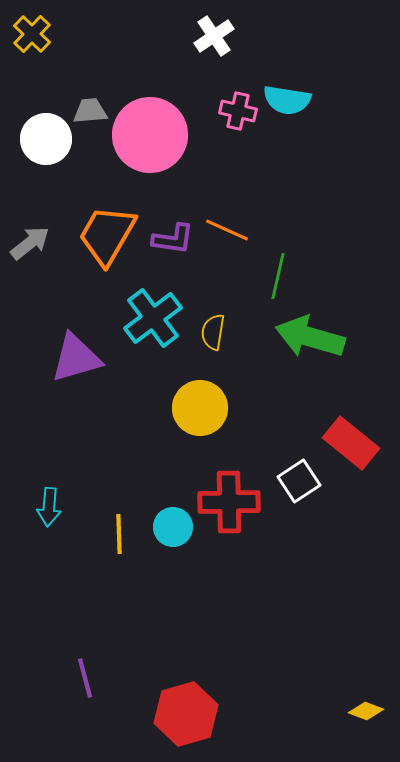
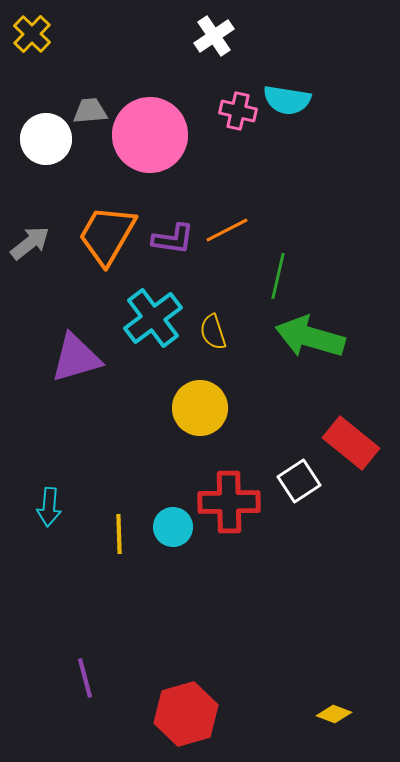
orange line: rotated 51 degrees counterclockwise
yellow semicircle: rotated 27 degrees counterclockwise
yellow diamond: moved 32 px left, 3 px down
